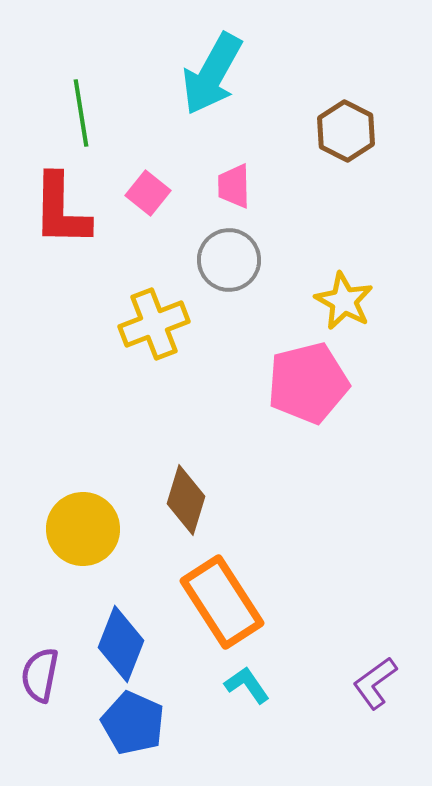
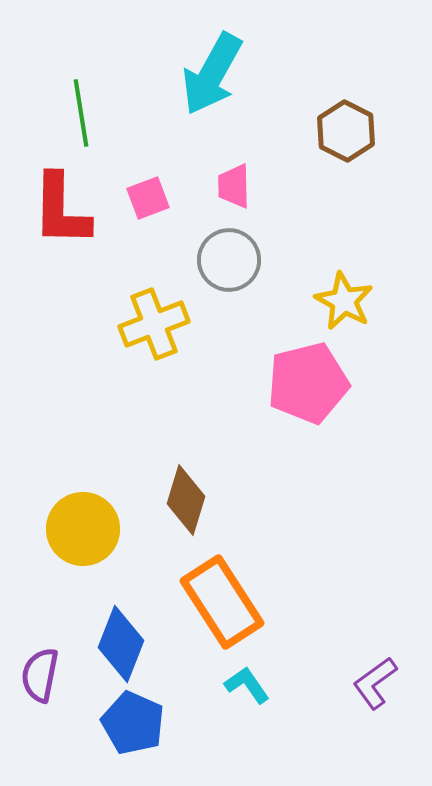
pink square: moved 5 px down; rotated 30 degrees clockwise
